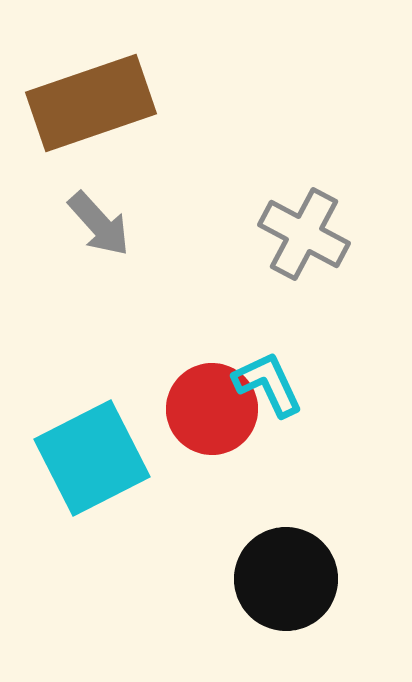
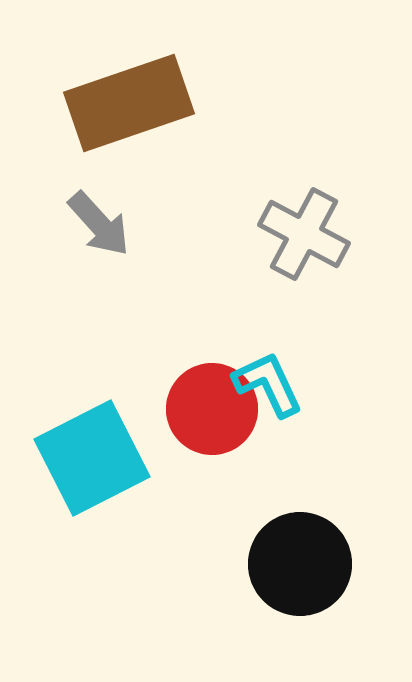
brown rectangle: moved 38 px right
black circle: moved 14 px right, 15 px up
